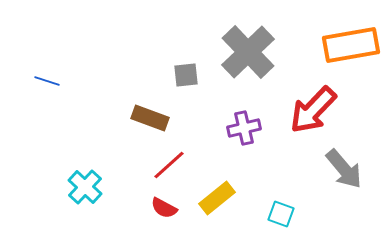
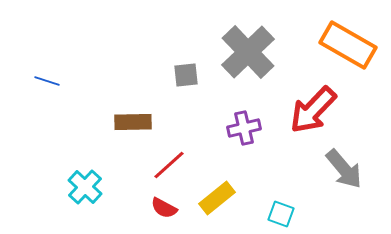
orange rectangle: moved 3 px left; rotated 40 degrees clockwise
brown rectangle: moved 17 px left, 4 px down; rotated 21 degrees counterclockwise
